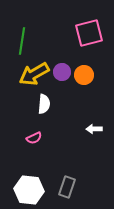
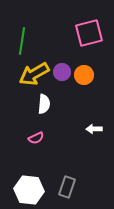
pink semicircle: moved 2 px right
